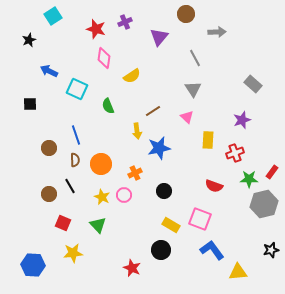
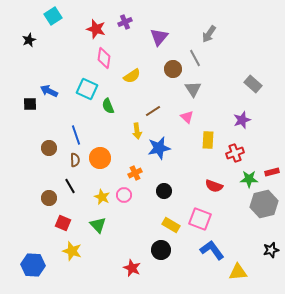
brown circle at (186, 14): moved 13 px left, 55 px down
gray arrow at (217, 32): moved 8 px left, 2 px down; rotated 126 degrees clockwise
blue arrow at (49, 71): moved 20 px down
cyan square at (77, 89): moved 10 px right
orange circle at (101, 164): moved 1 px left, 6 px up
red rectangle at (272, 172): rotated 40 degrees clockwise
brown circle at (49, 194): moved 4 px down
yellow star at (73, 253): moved 1 px left, 2 px up; rotated 24 degrees clockwise
